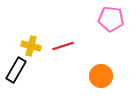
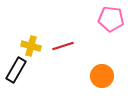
orange circle: moved 1 px right
